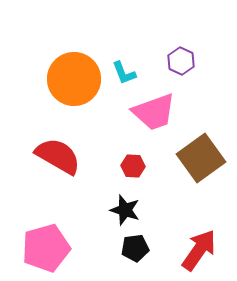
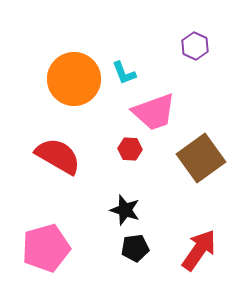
purple hexagon: moved 14 px right, 15 px up
red hexagon: moved 3 px left, 17 px up
